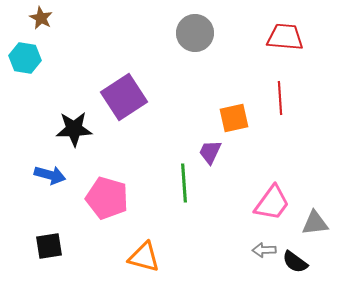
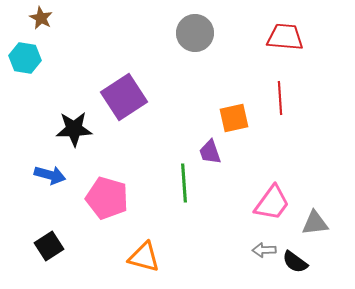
purple trapezoid: rotated 44 degrees counterclockwise
black square: rotated 24 degrees counterclockwise
